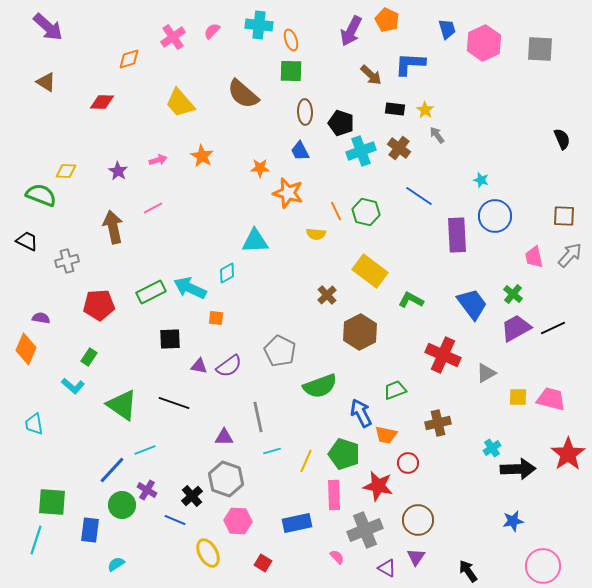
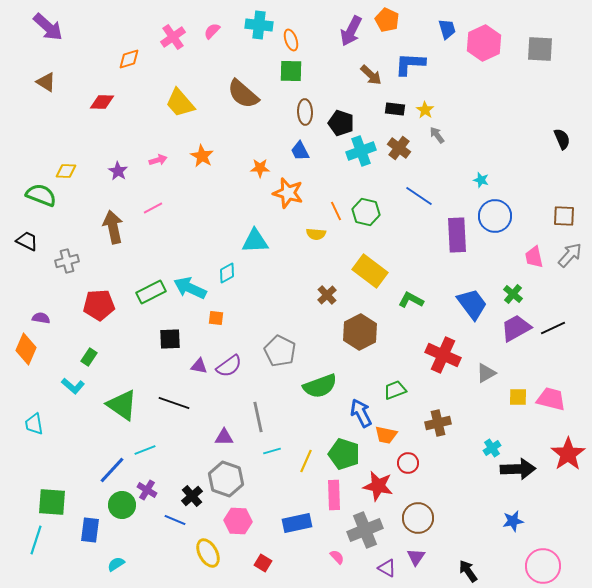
brown circle at (418, 520): moved 2 px up
